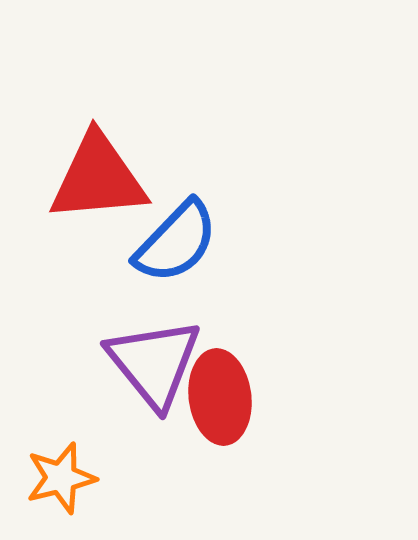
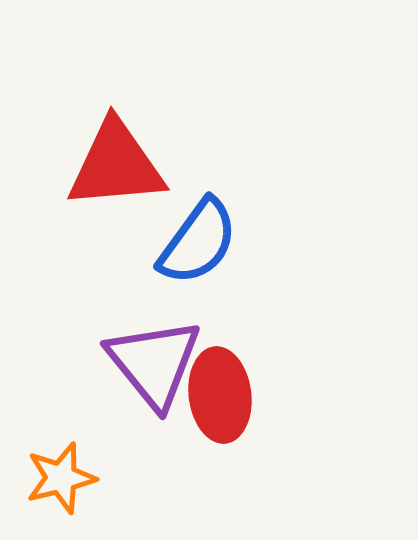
red triangle: moved 18 px right, 13 px up
blue semicircle: moved 22 px right; rotated 8 degrees counterclockwise
red ellipse: moved 2 px up
